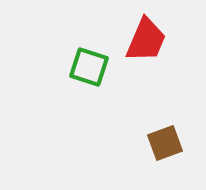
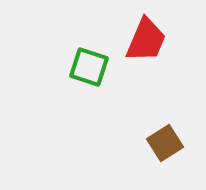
brown square: rotated 12 degrees counterclockwise
